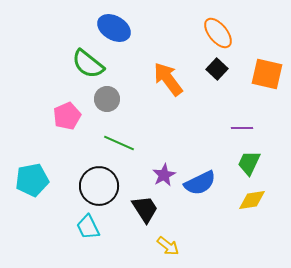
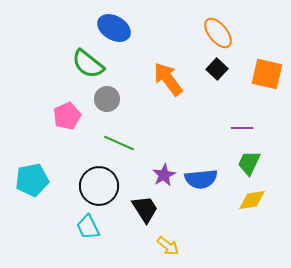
blue semicircle: moved 1 px right, 4 px up; rotated 20 degrees clockwise
